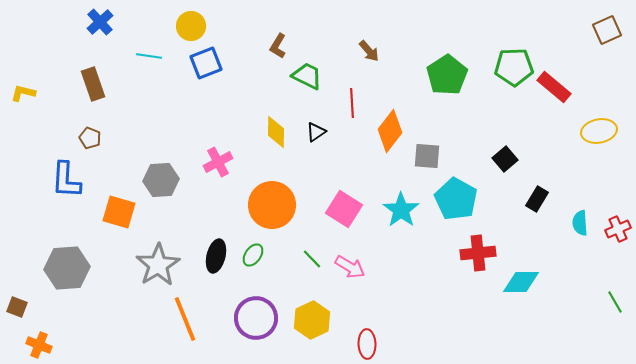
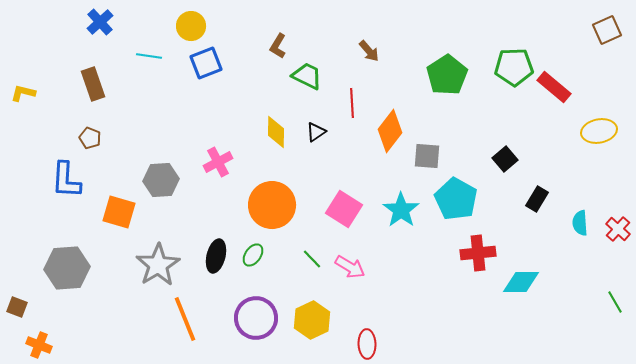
red cross at (618, 229): rotated 25 degrees counterclockwise
